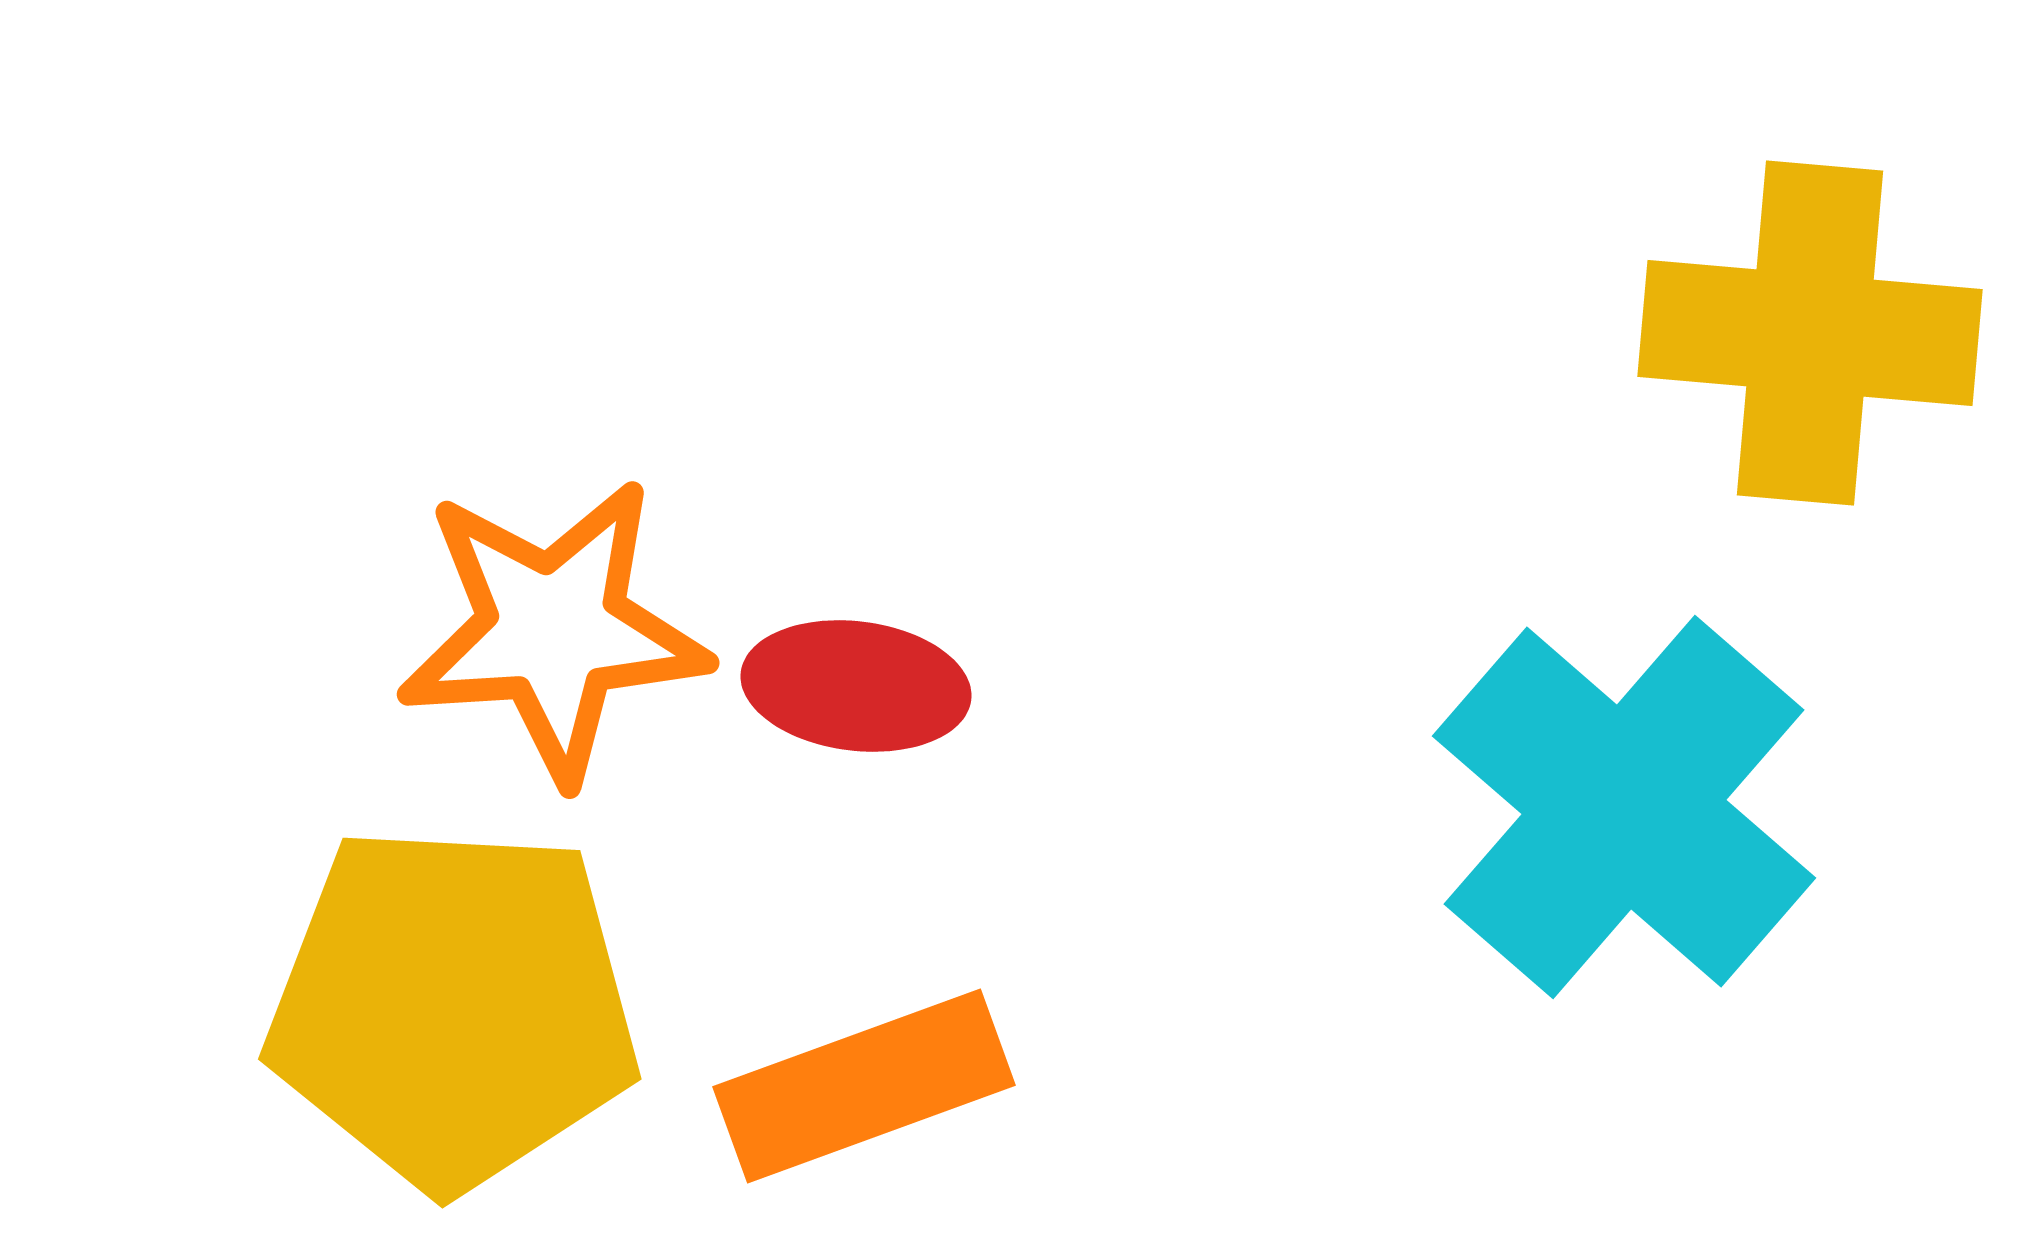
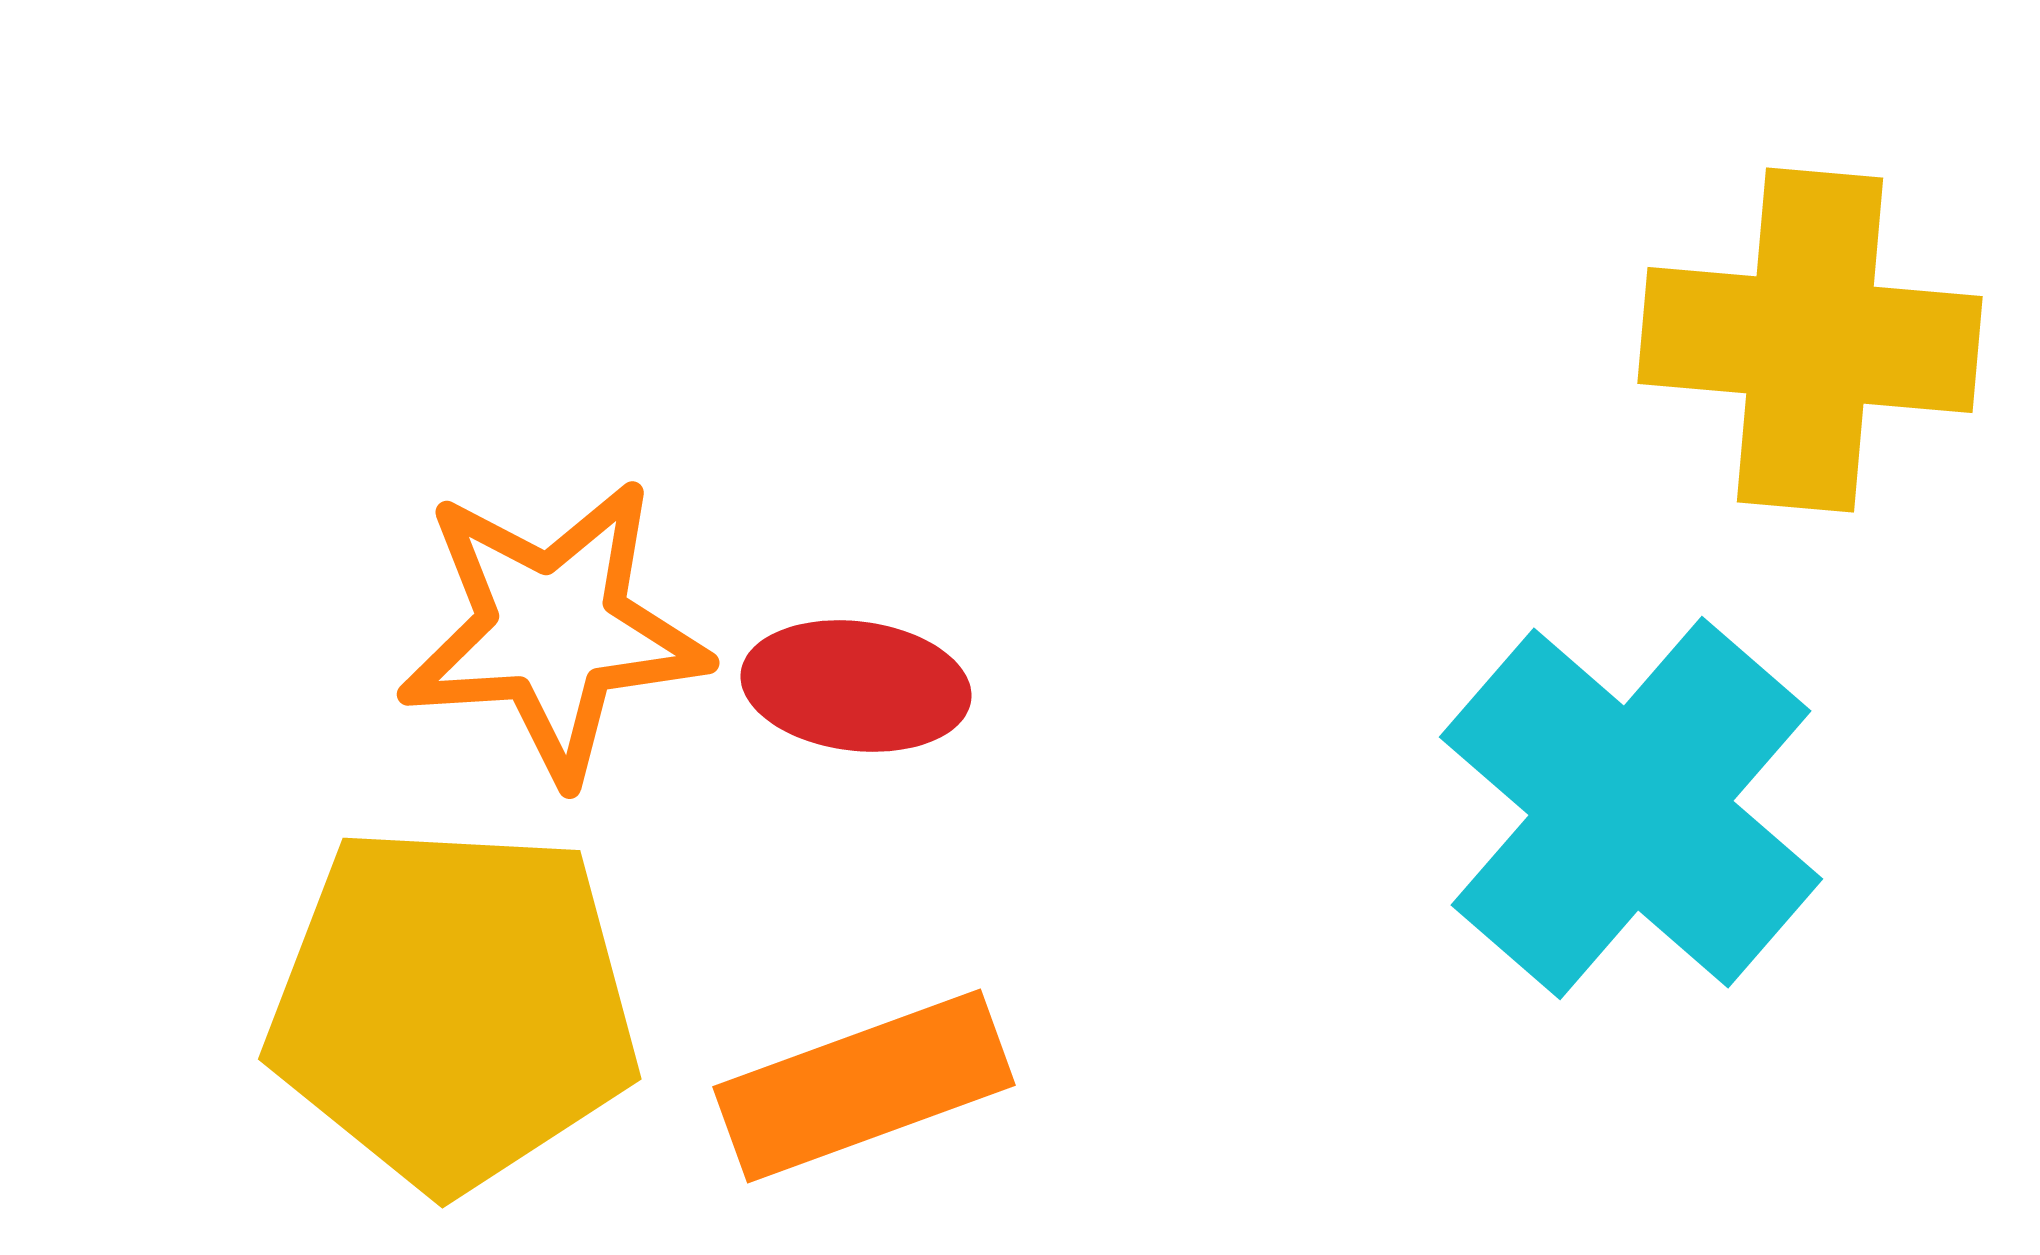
yellow cross: moved 7 px down
cyan cross: moved 7 px right, 1 px down
